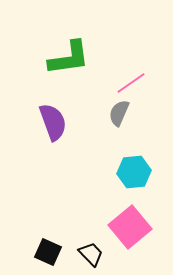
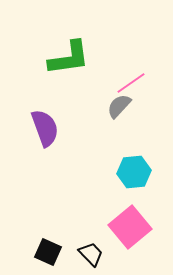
gray semicircle: moved 7 px up; rotated 20 degrees clockwise
purple semicircle: moved 8 px left, 6 px down
